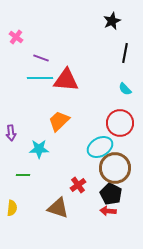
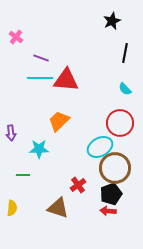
black pentagon: rotated 25 degrees clockwise
